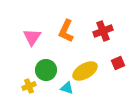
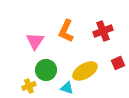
pink triangle: moved 3 px right, 4 px down
